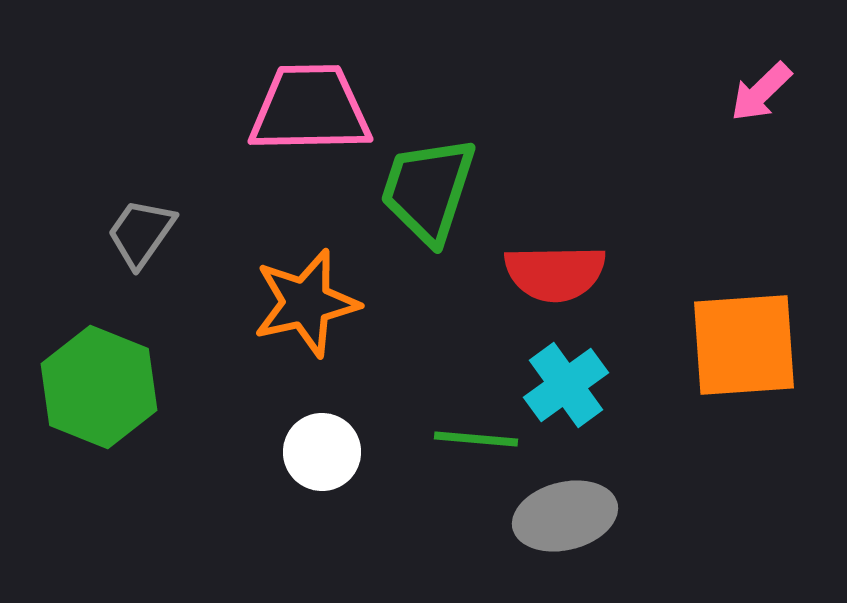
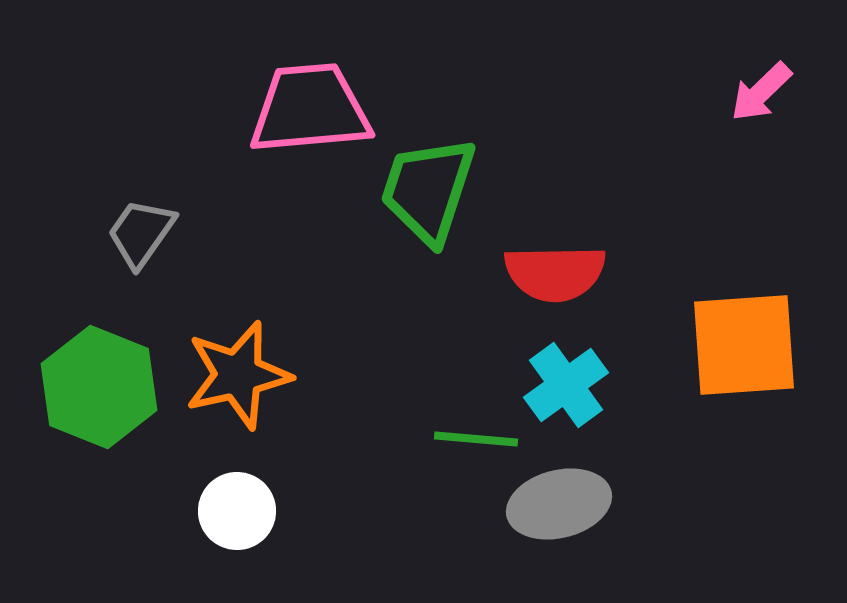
pink trapezoid: rotated 4 degrees counterclockwise
orange star: moved 68 px left, 72 px down
white circle: moved 85 px left, 59 px down
gray ellipse: moved 6 px left, 12 px up
